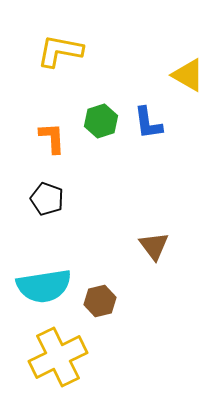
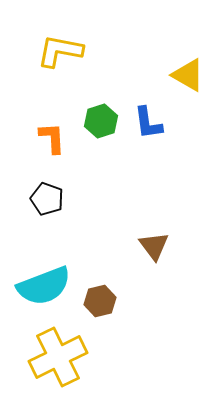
cyan semicircle: rotated 12 degrees counterclockwise
